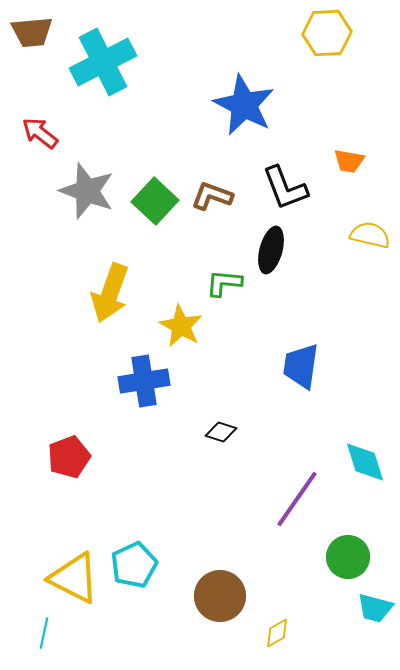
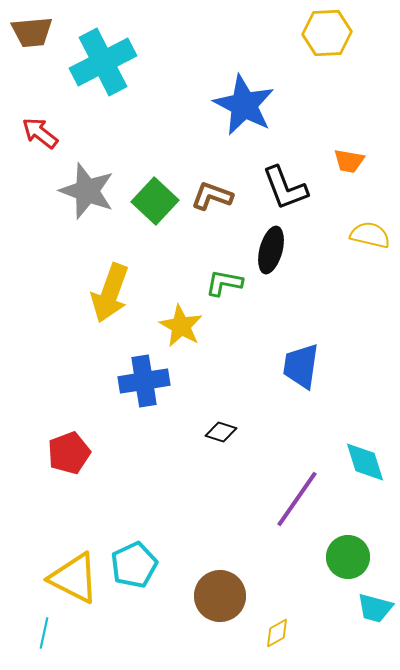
green L-shape: rotated 6 degrees clockwise
red pentagon: moved 4 px up
